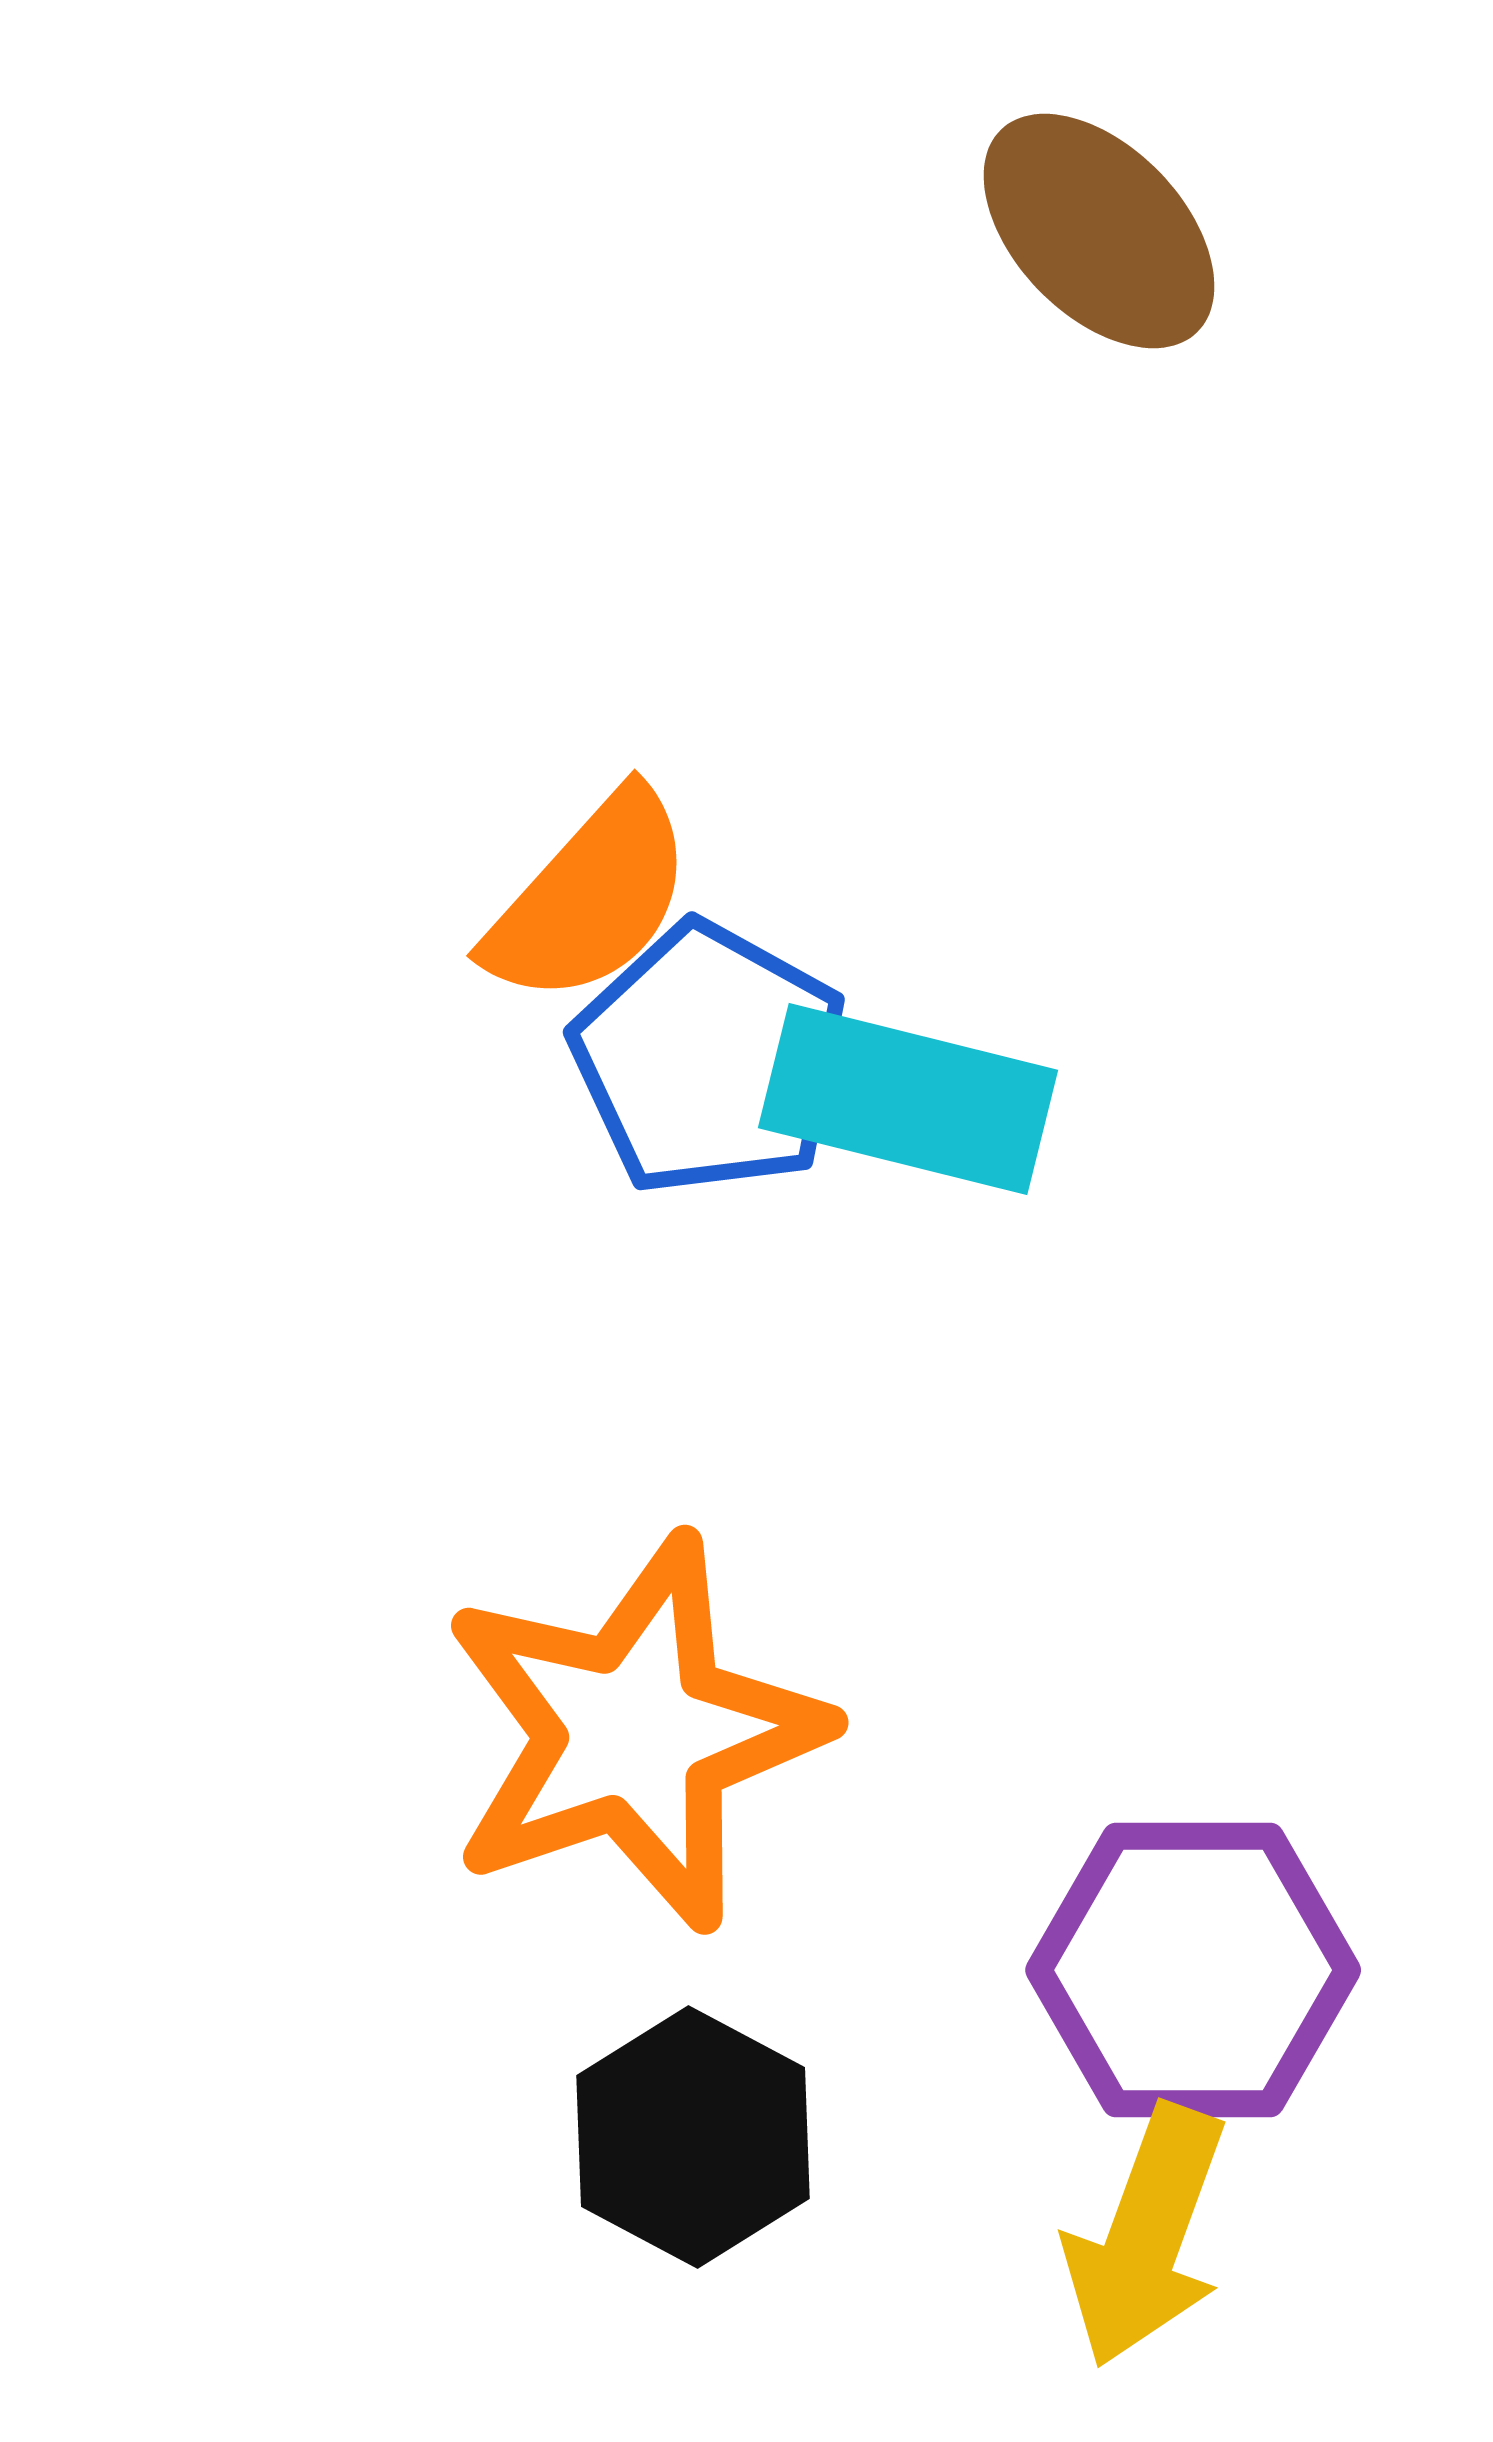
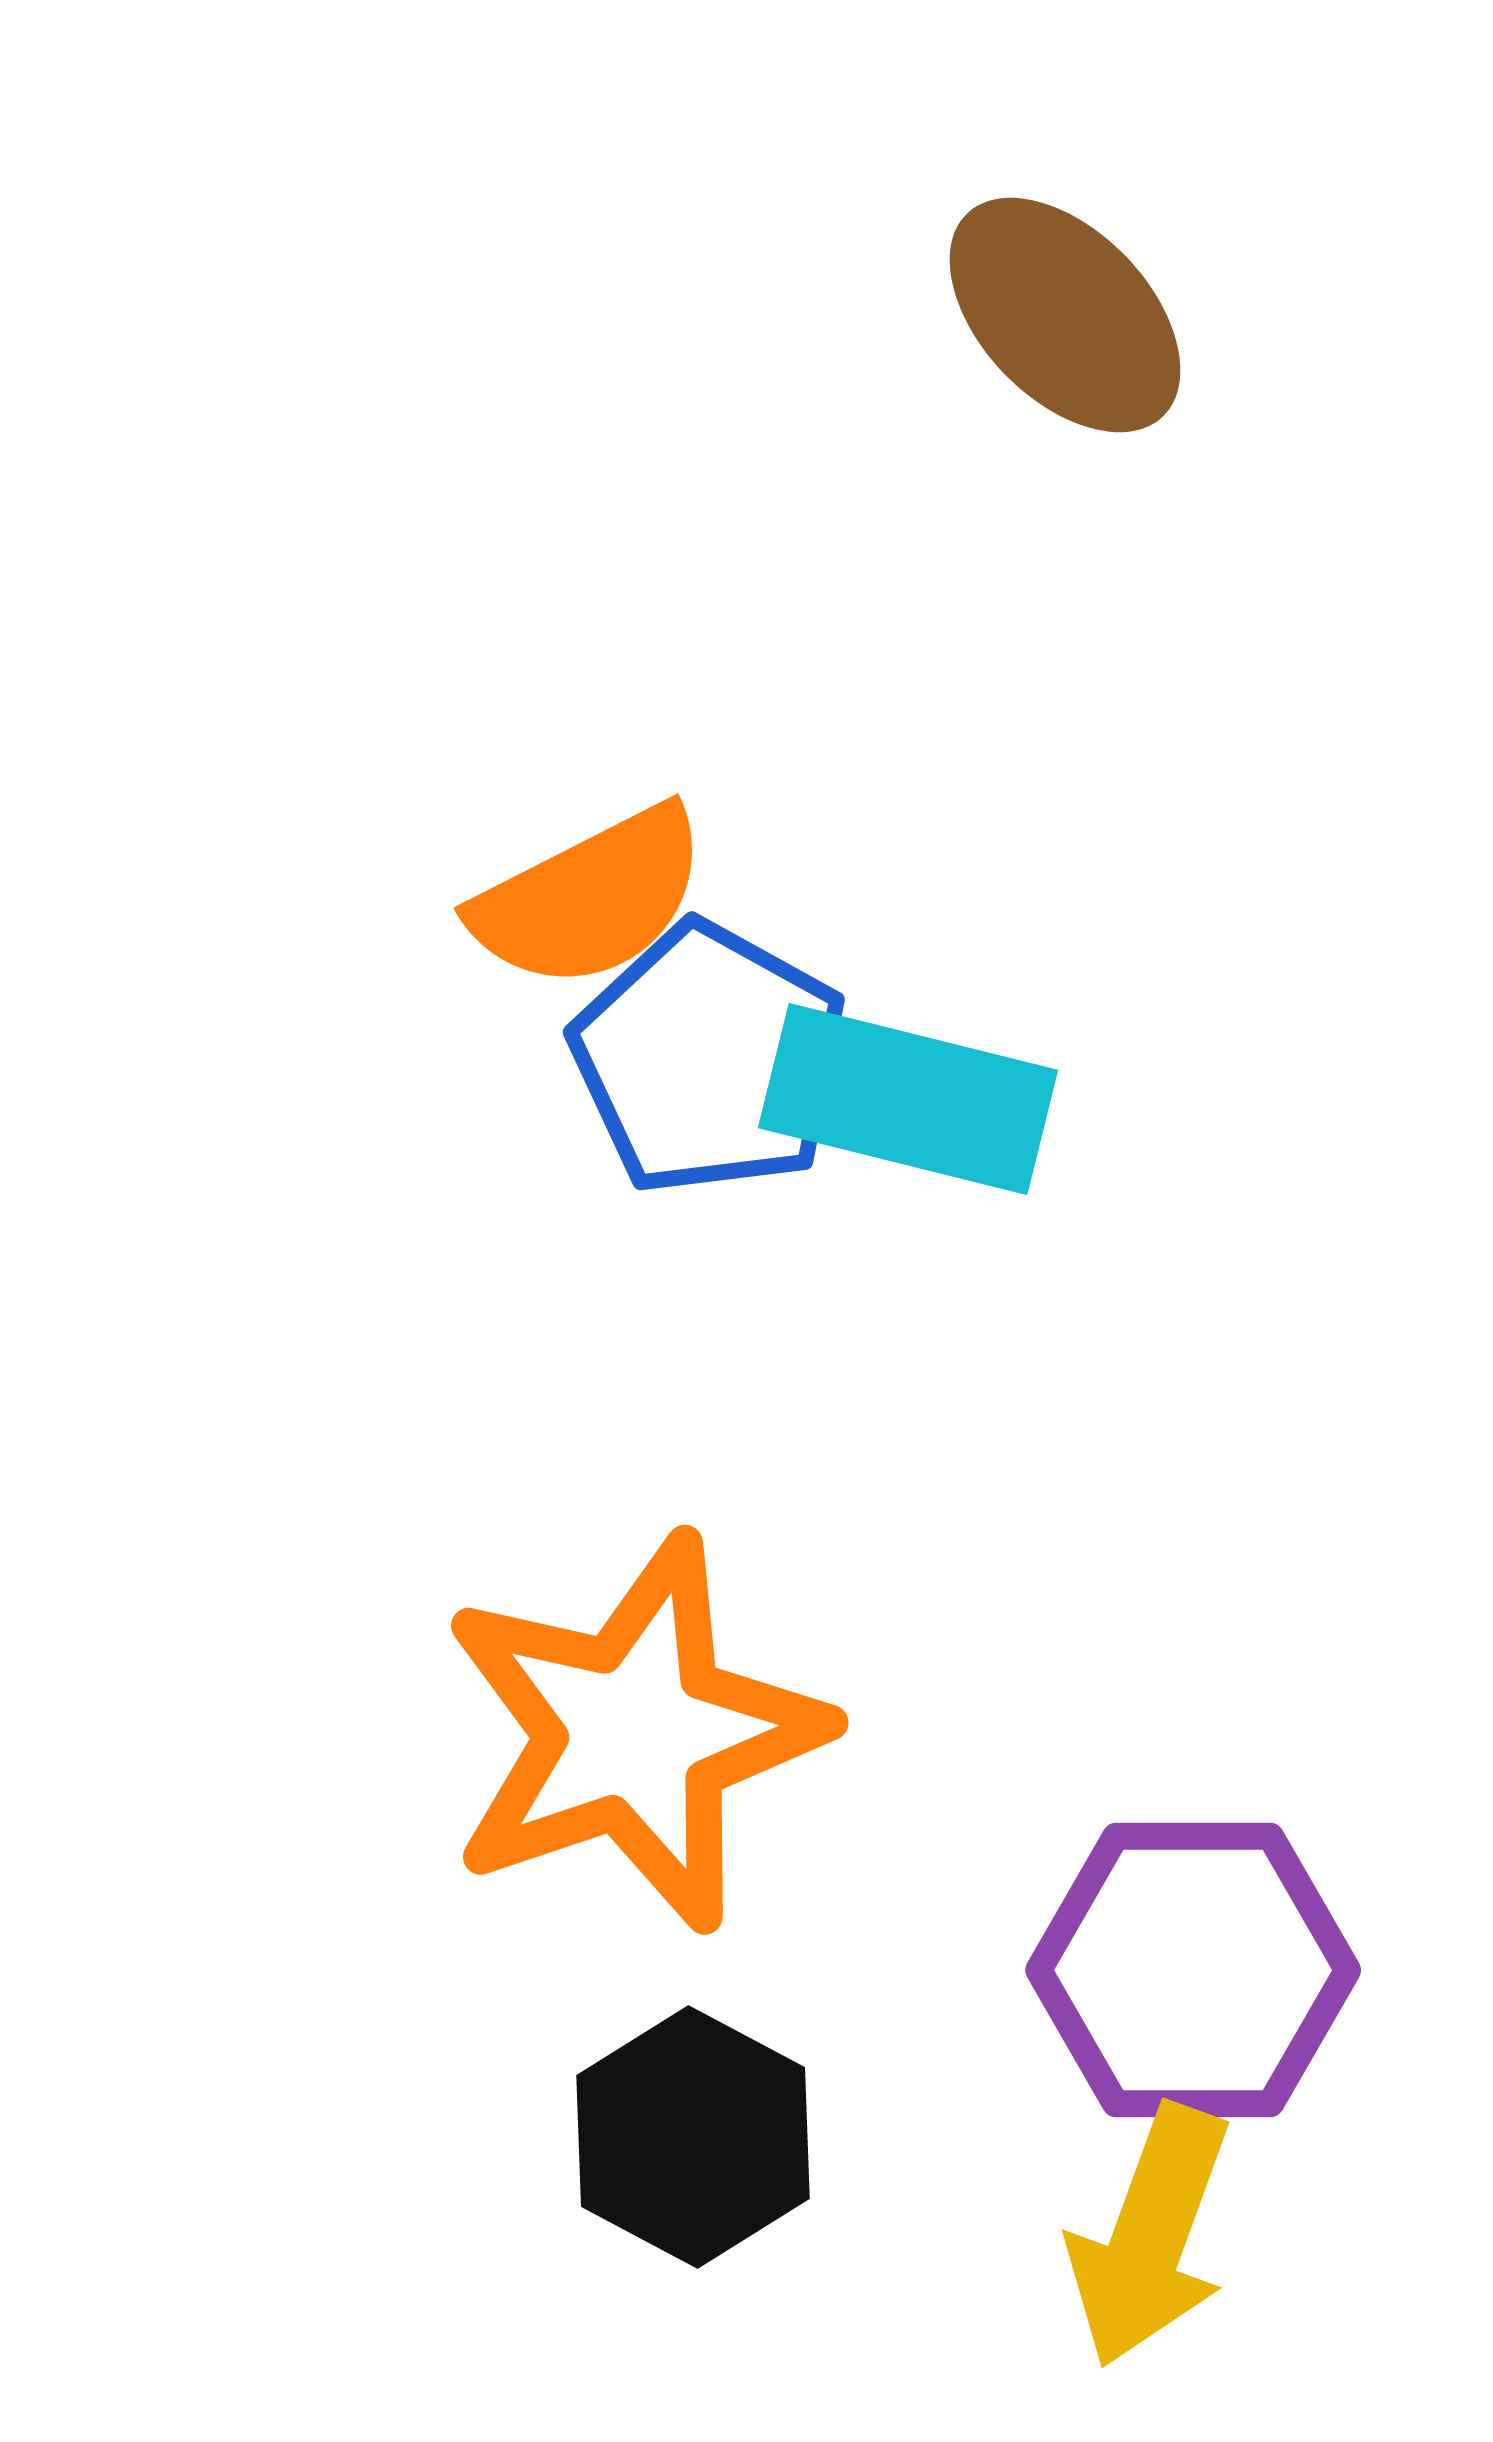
brown ellipse: moved 34 px left, 84 px down
orange semicircle: rotated 21 degrees clockwise
yellow arrow: moved 4 px right
